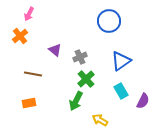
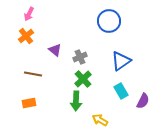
orange cross: moved 6 px right
green cross: moved 3 px left
green arrow: rotated 24 degrees counterclockwise
